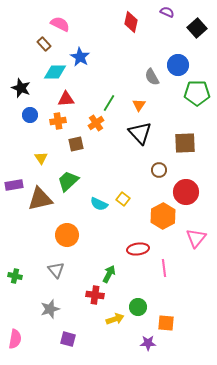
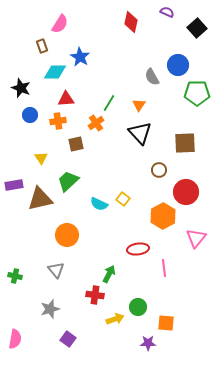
pink semicircle at (60, 24): rotated 96 degrees clockwise
brown rectangle at (44, 44): moved 2 px left, 2 px down; rotated 24 degrees clockwise
purple square at (68, 339): rotated 21 degrees clockwise
